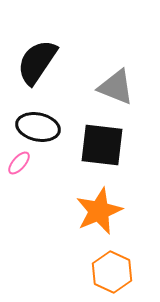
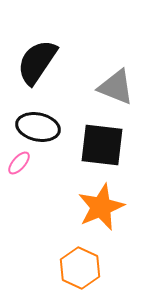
orange star: moved 2 px right, 4 px up
orange hexagon: moved 32 px left, 4 px up
